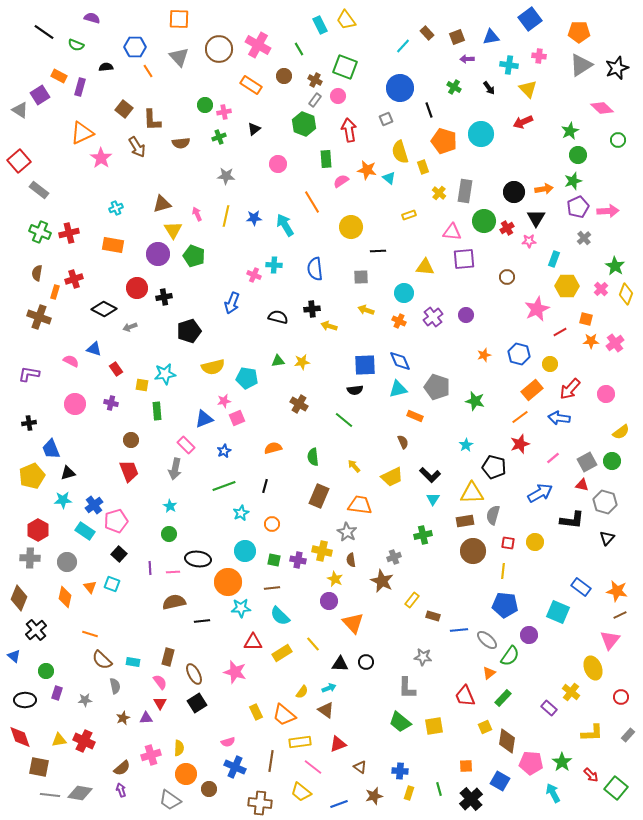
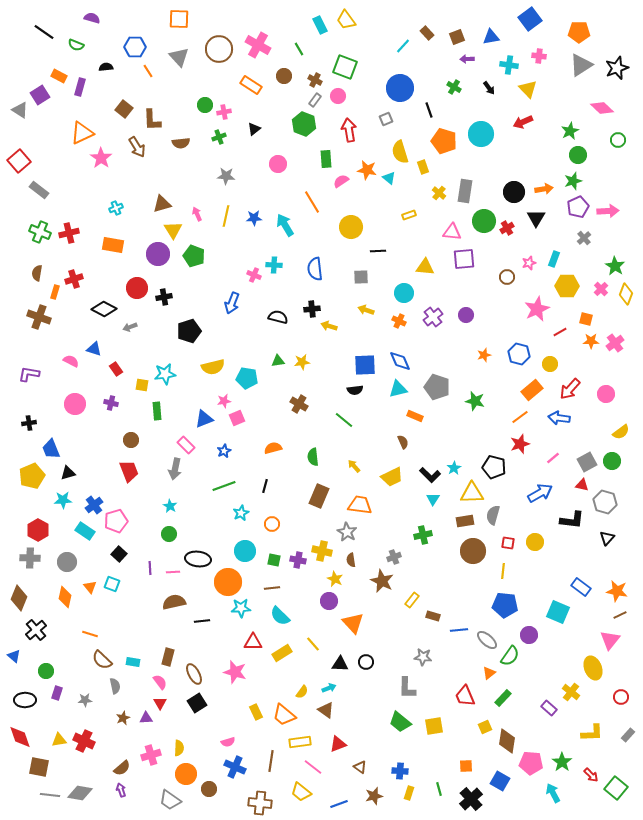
pink star at (529, 241): moved 22 px down; rotated 16 degrees counterclockwise
cyan star at (466, 445): moved 12 px left, 23 px down
